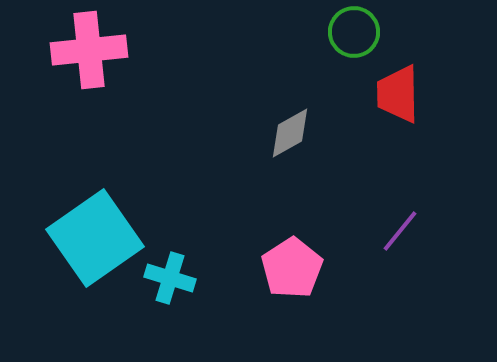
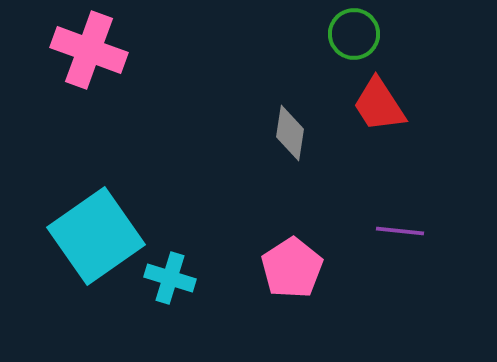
green circle: moved 2 px down
pink cross: rotated 26 degrees clockwise
red trapezoid: moved 19 px left, 11 px down; rotated 32 degrees counterclockwise
gray diamond: rotated 52 degrees counterclockwise
purple line: rotated 57 degrees clockwise
cyan square: moved 1 px right, 2 px up
